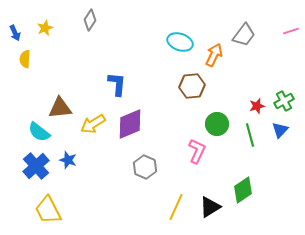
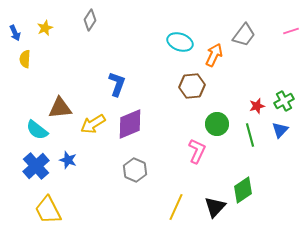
blue L-shape: rotated 15 degrees clockwise
cyan semicircle: moved 2 px left, 2 px up
gray hexagon: moved 10 px left, 3 px down
black triangle: moved 5 px right; rotated 15 degrees counterclockwise
